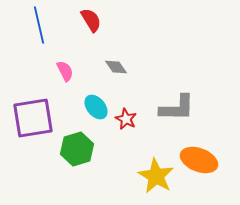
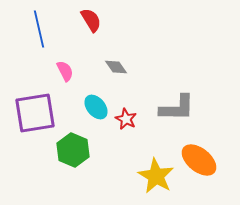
blue line: moved 4 px down
purple square: moved 2 px right, 5 px up
green hexagon: moved 4 px left, 1 px down; rotated 20 degrees counterclockwise
orange ellipse: rotated 18 degrees clockwise
